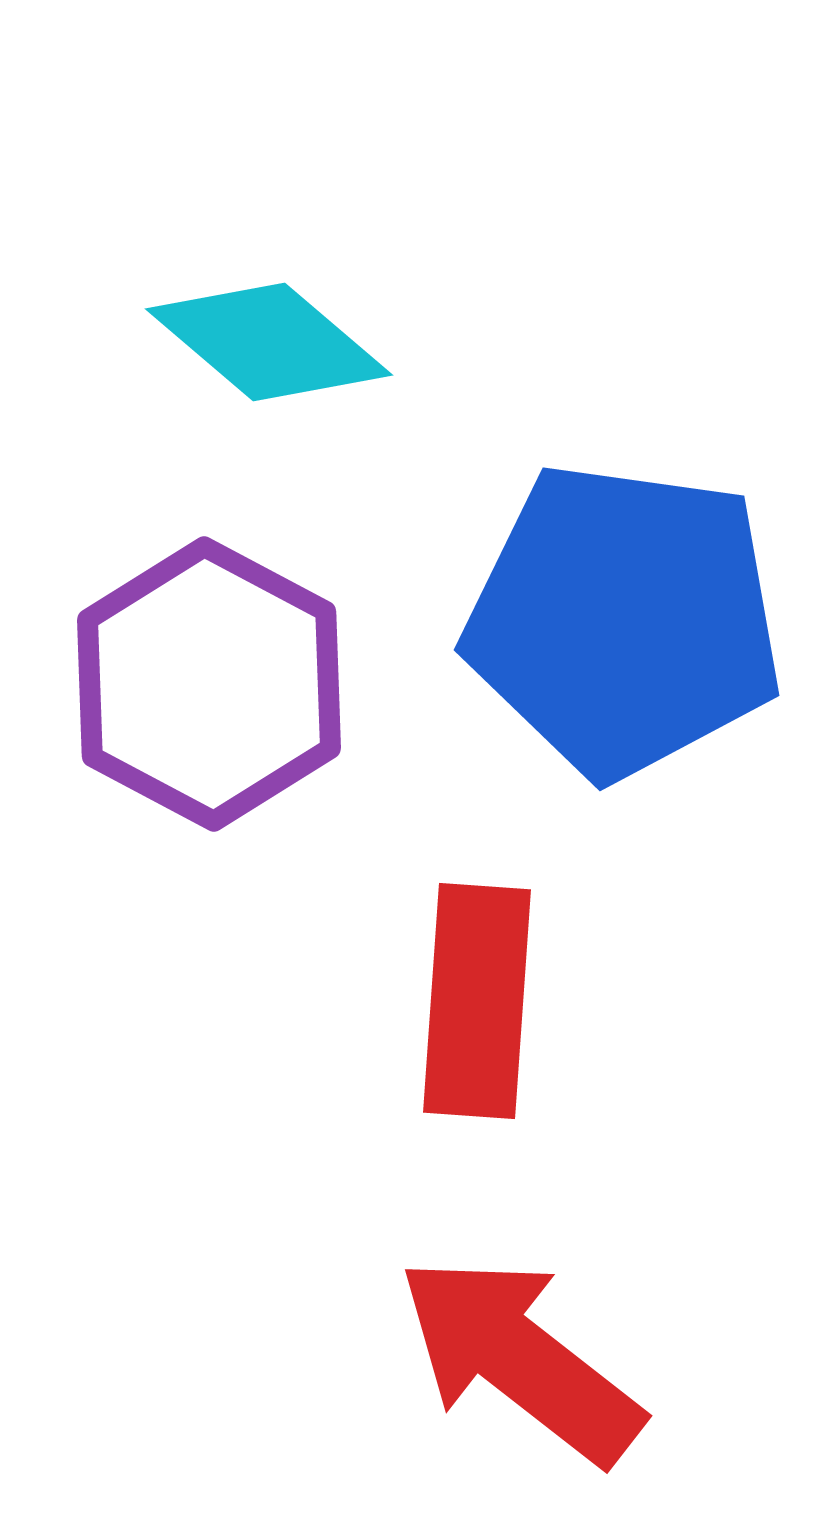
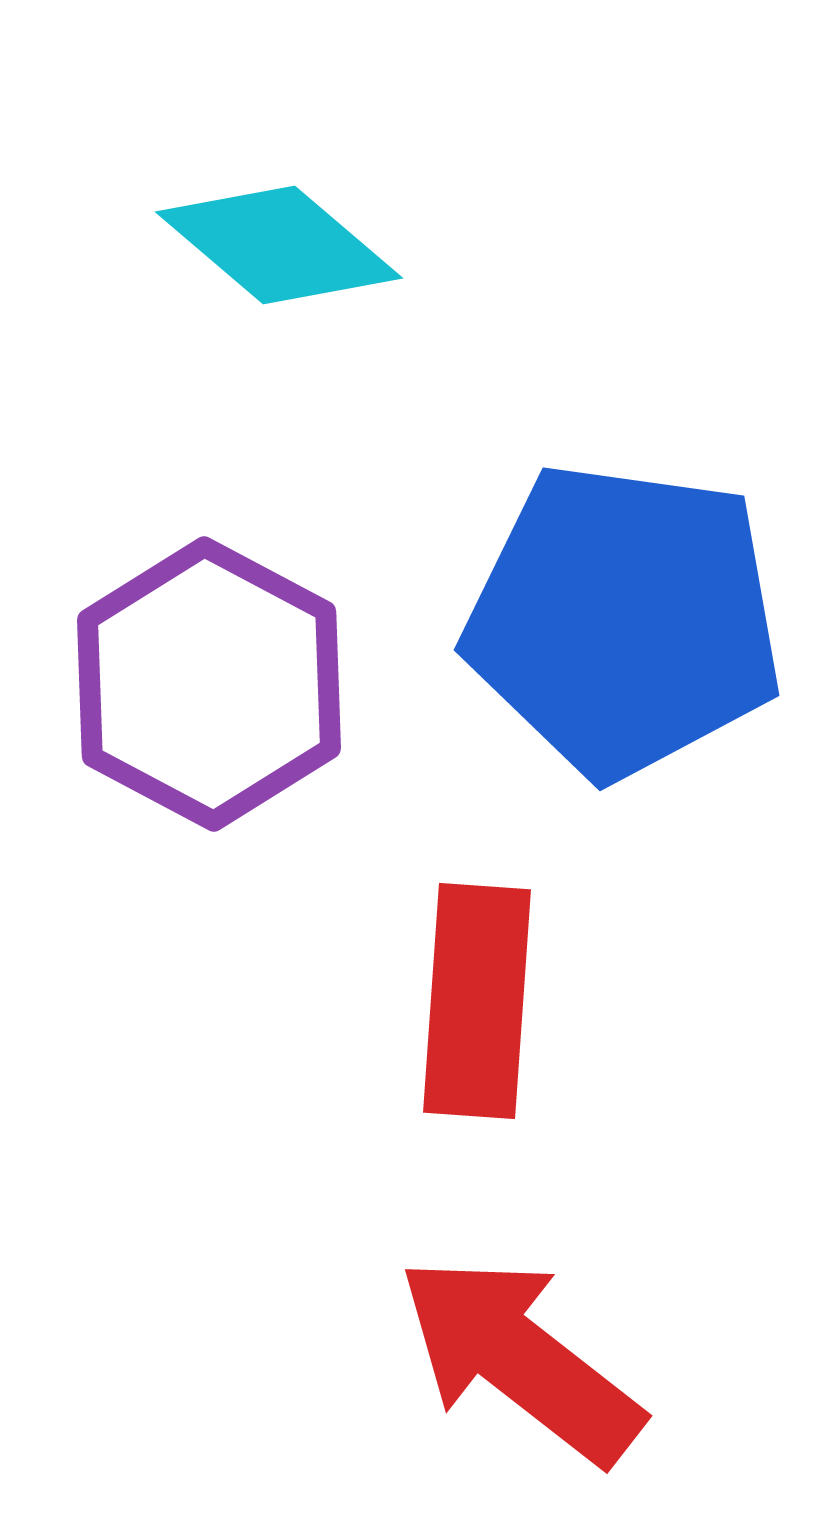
cyan diamond: moved 10 px right, 97 px up
